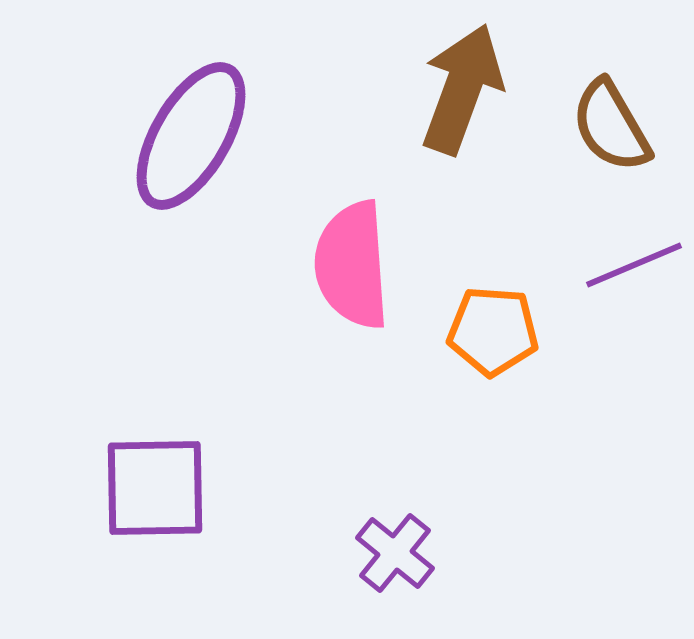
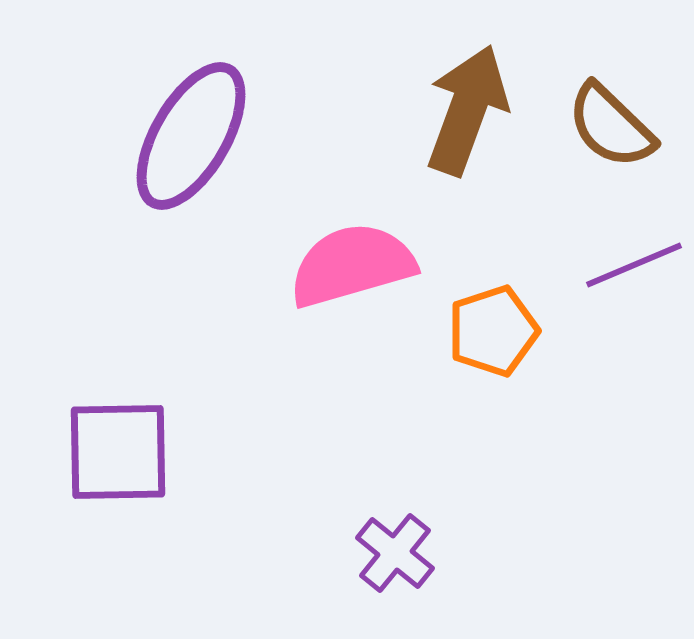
brown arrow: moved 5 px right, 21 px down
brown semicircle: rotated 16 degrees counterclockwise
pink semicircle: rotated 78 degrees clockwise
orange pentagon: rotated 22 degrees counterclockwise
purple square: moved 37 px left, 36 px up
